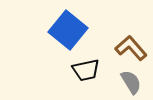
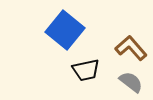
blue square: moved 3 px left
gray semicircle: rotated 20 degrees counterclockwise
